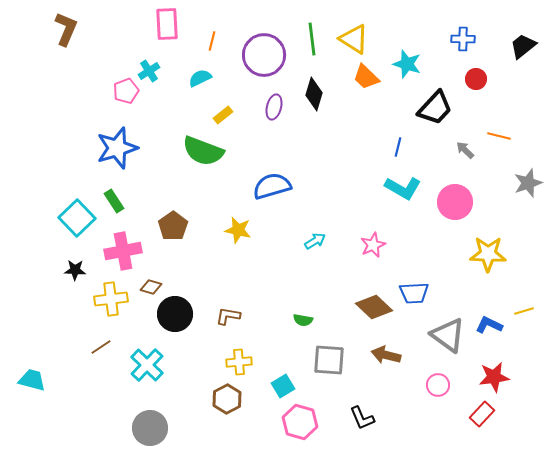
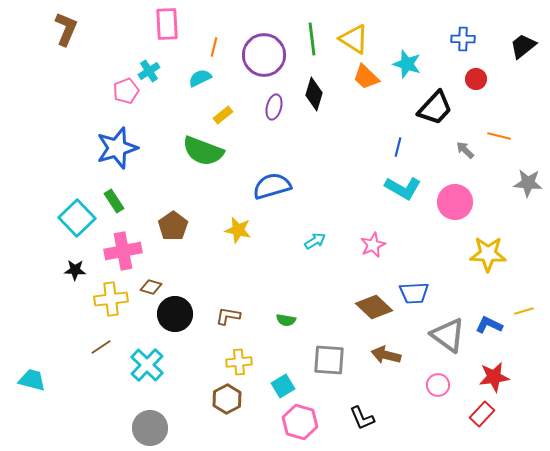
orange line at (212, 41): moved 2 px right, 6 px down
gray star at (528, 183): rotated 24 degrees clockwise
green semicircle at (303, 320): moved 17 px left
